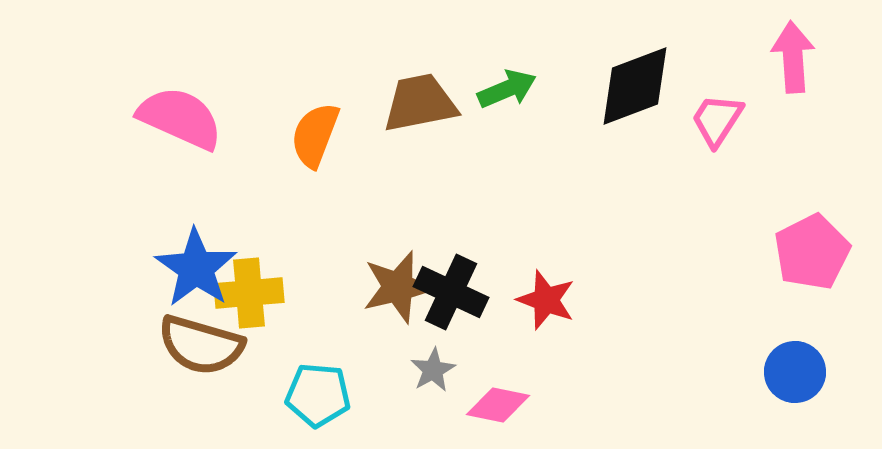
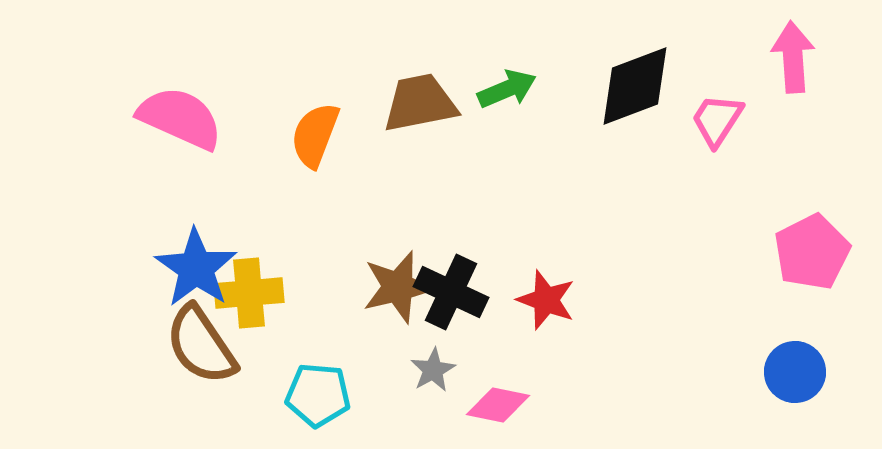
brown semicircle: rotated 40 degrees clockwise
